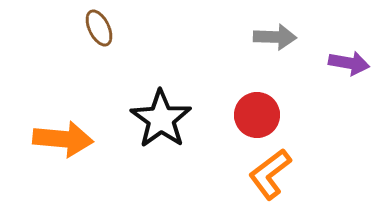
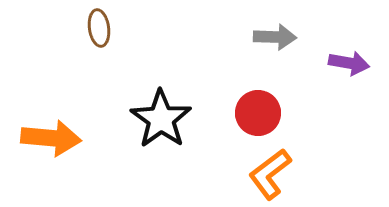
brown ellipse: rotated 18 degrees clockwise
red circle: moved 1 px right, 2 px up
orange arrow: moved 12 px left, 1 px up
